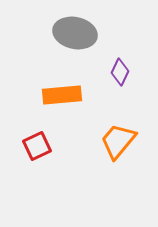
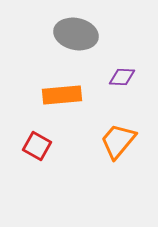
gray ellipse: moved 1 px right, 1 px down
purple diamond: moved 2 px right, 5 px down; rotated 68 degrees clockwise
red square: rotated 36 degrees counterclockwise
